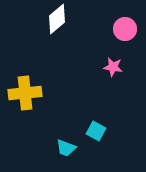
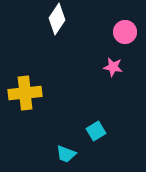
white diamond: rotated 16 degrees counterclockwise
pink circle: moved 3 px down
cyan square: rotated 30 degrees clockwise
cyan trapezoid: moved 6 px down
